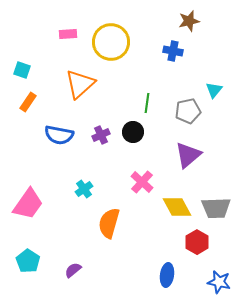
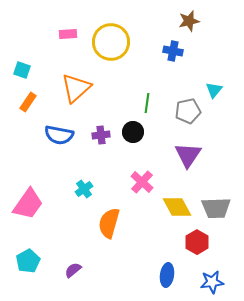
orange triangle: moved 4 px left, 4 px down
purple cross: rotated 18 degrees clockwise
purple triangle: rotated 16 degrees counterclockwise
cyan pentagon: rotated 10 degrees clockwise
blue star: moved 7 px left; rotated 20 degrees counterclockwise
